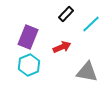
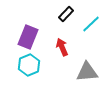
red arrow: rotated 90 degrees counterclockwise
gray triangle: rotated 15 degrees counterclockwise
